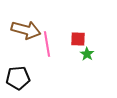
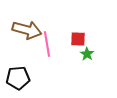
brown arrow: moved 1 px right
